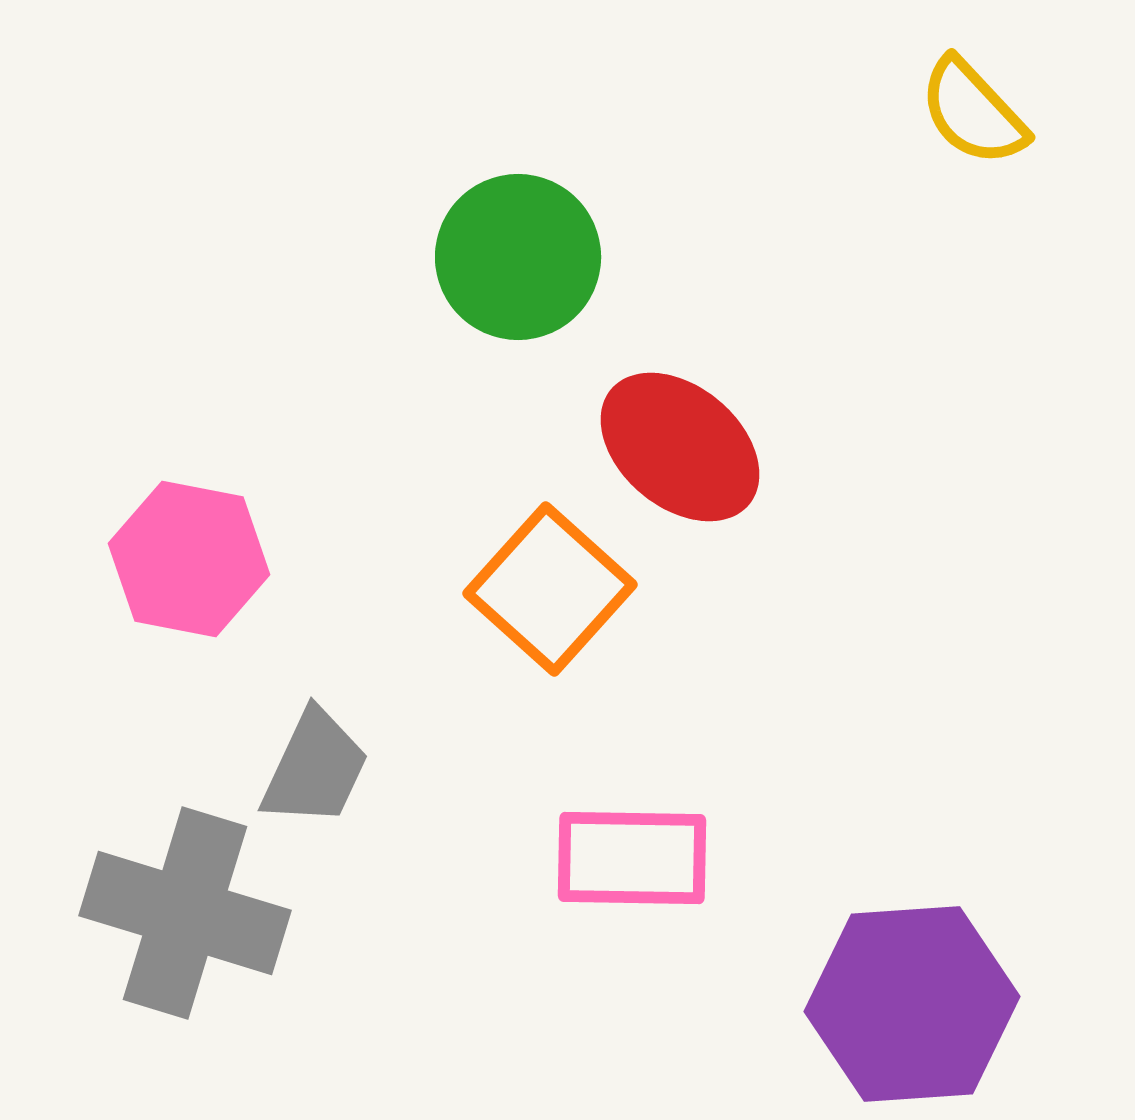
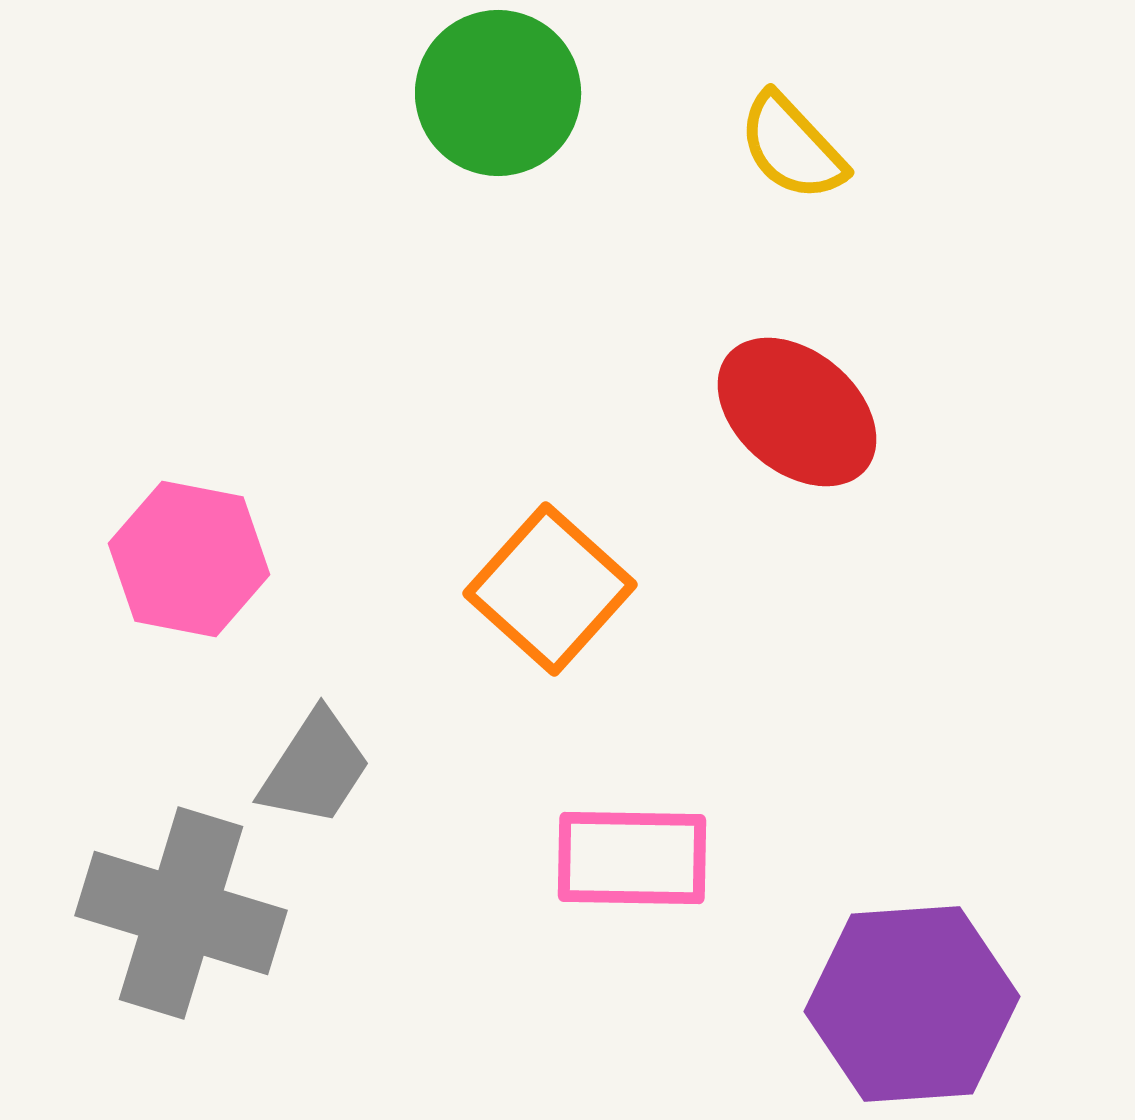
yellow semicircle: moved 181 px left, 35 px down
green circle: moved 20 px left, 164 px up
red ellipse: moved 117 px right, 35 px up
gray trapezoid: rotated 8 degrees clockwise
gray cross: moved 4 px left
